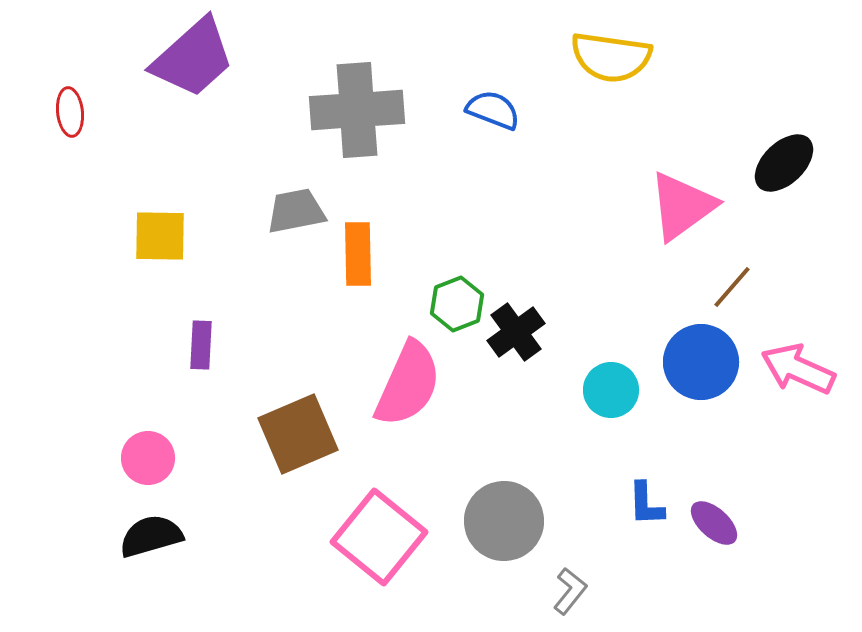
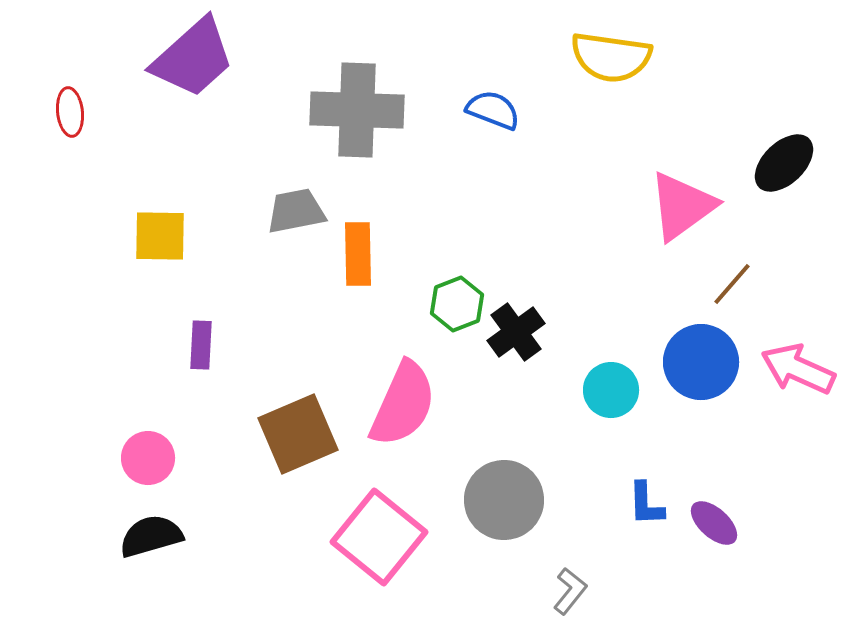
gray cross: rotated 6 degrees clockwise
brown line: moved 3 px up
pink semicircle: moved 5 px left, 20 px down
gray circle: moved 21 px up
